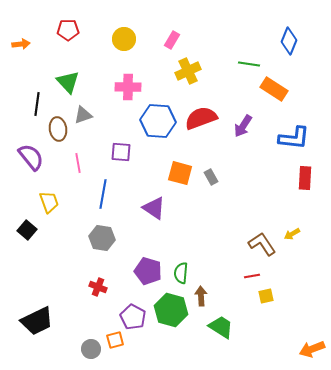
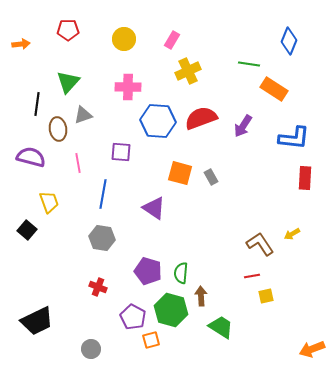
green triangle at (68, 82): rotated 25 degrees clockwise
purple semicircle at (31, 157): rotated 36 degrees counterclockwise
brown L-shape at (262, 244): moved 2 px left
orange square at (115, 340): moved 36 px right
